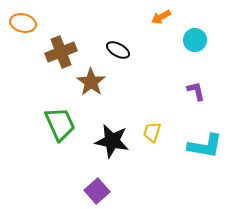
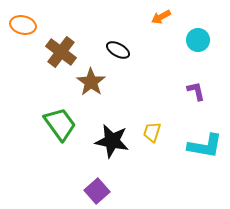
orange ellipse: moved 2 px down
cyan circle: moved 3 px right
brown cross: rotated 32 degrees counterclockwise
green trapezoid: rotated 12 degrees counterclockwise
